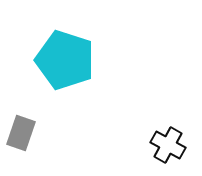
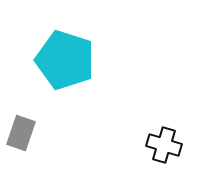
black cross: moved 4 px left; rotated 12 degrees counterclockwise
